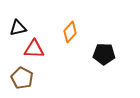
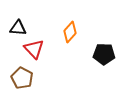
black triangle: rotated 18 degrees clockwise
red triangle: rotated 45 degrees clockwise
